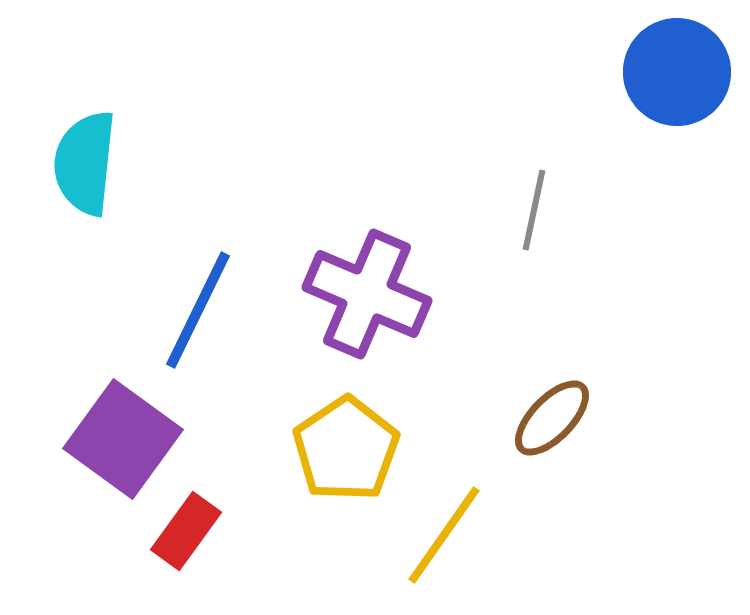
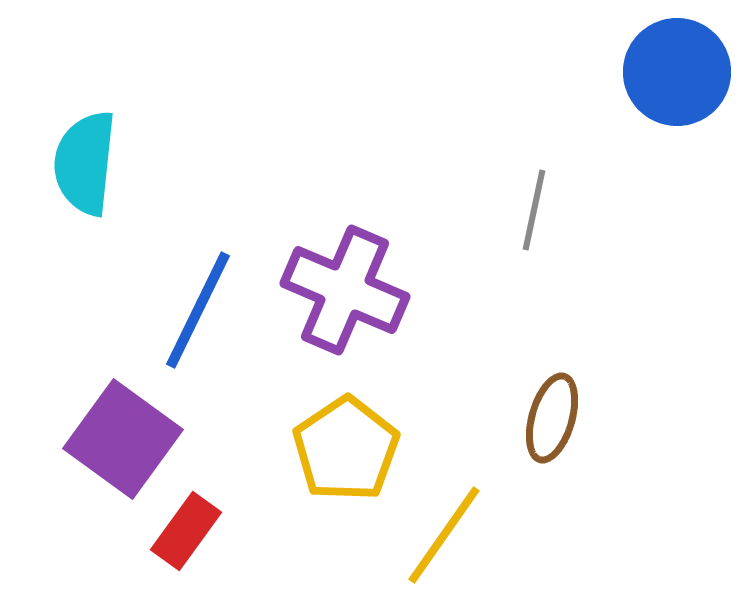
purple cross: moved 22 px left, 4 px up
brown ellipse: rotated 28 degrees counterclockwise
